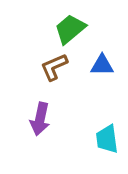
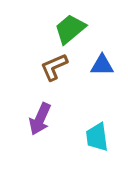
purple arrow: rotated 12 degrees clockwise
cyan trapezoid: moved 10 px left, 2 px up
